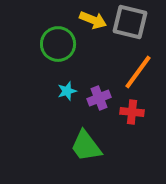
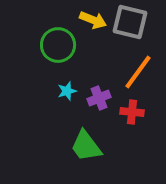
green circle: moved 1 px down
